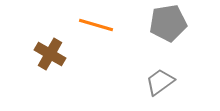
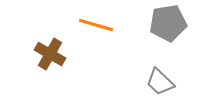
gray trapezoid: rotated 100 degrees counterclockwise
